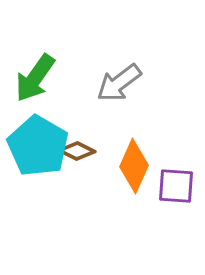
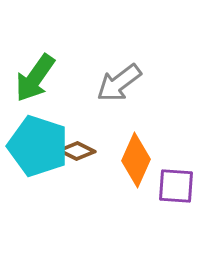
cyan pentagon: rotated 12 degrees counterclockwise
orange diamond: moved 2 px right, 6 px up
